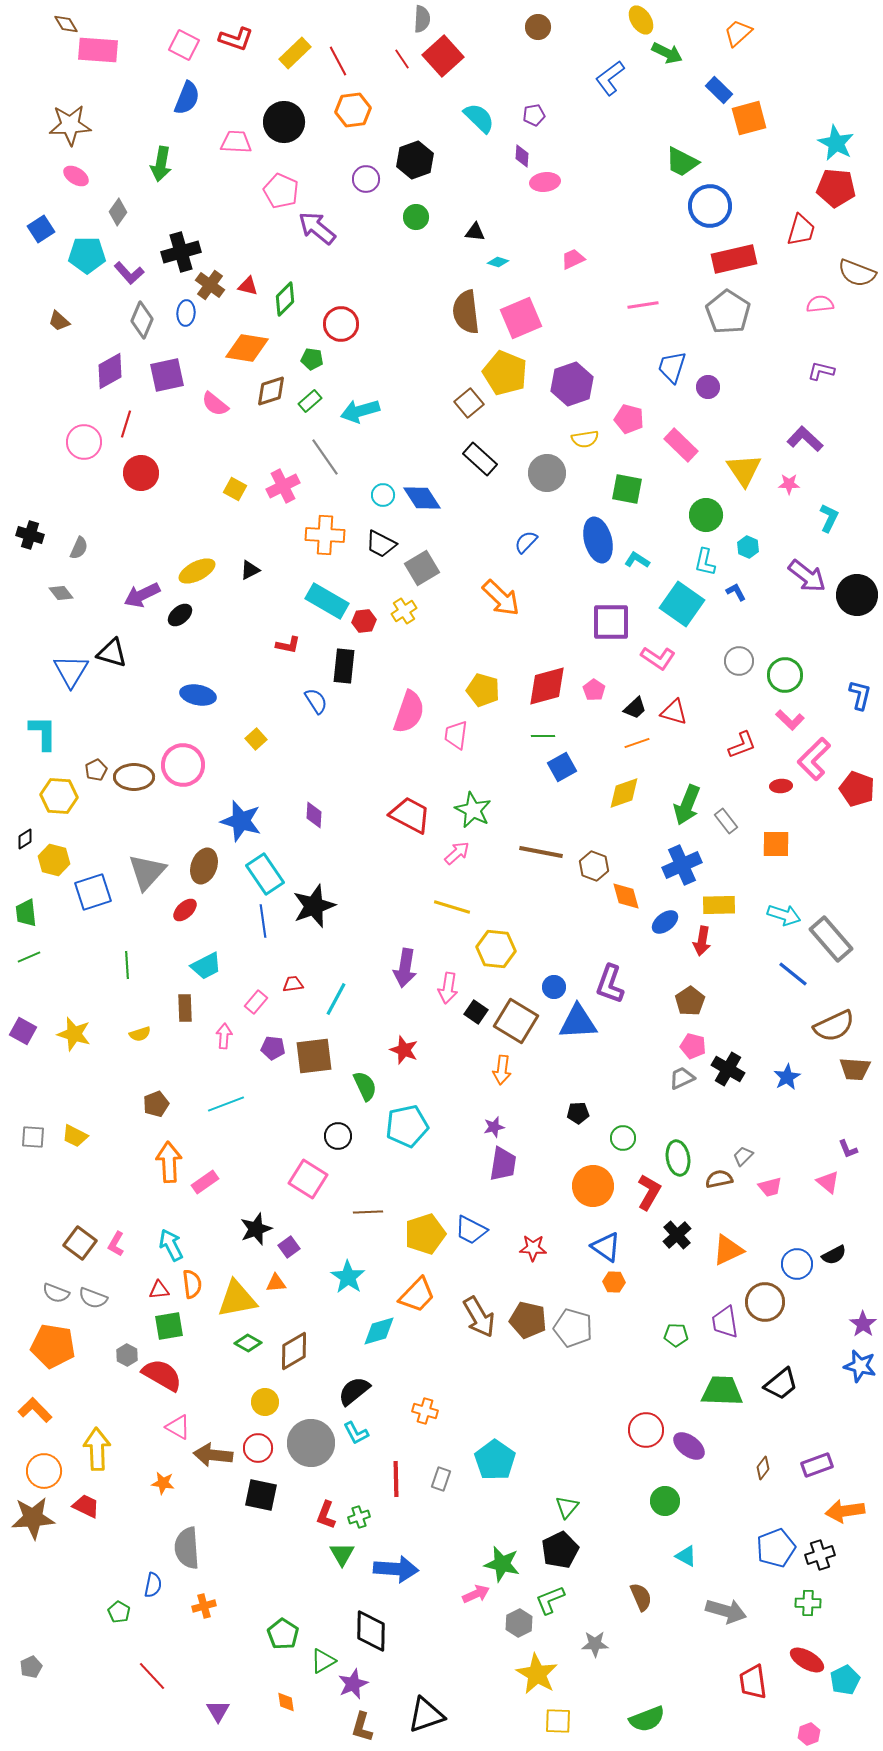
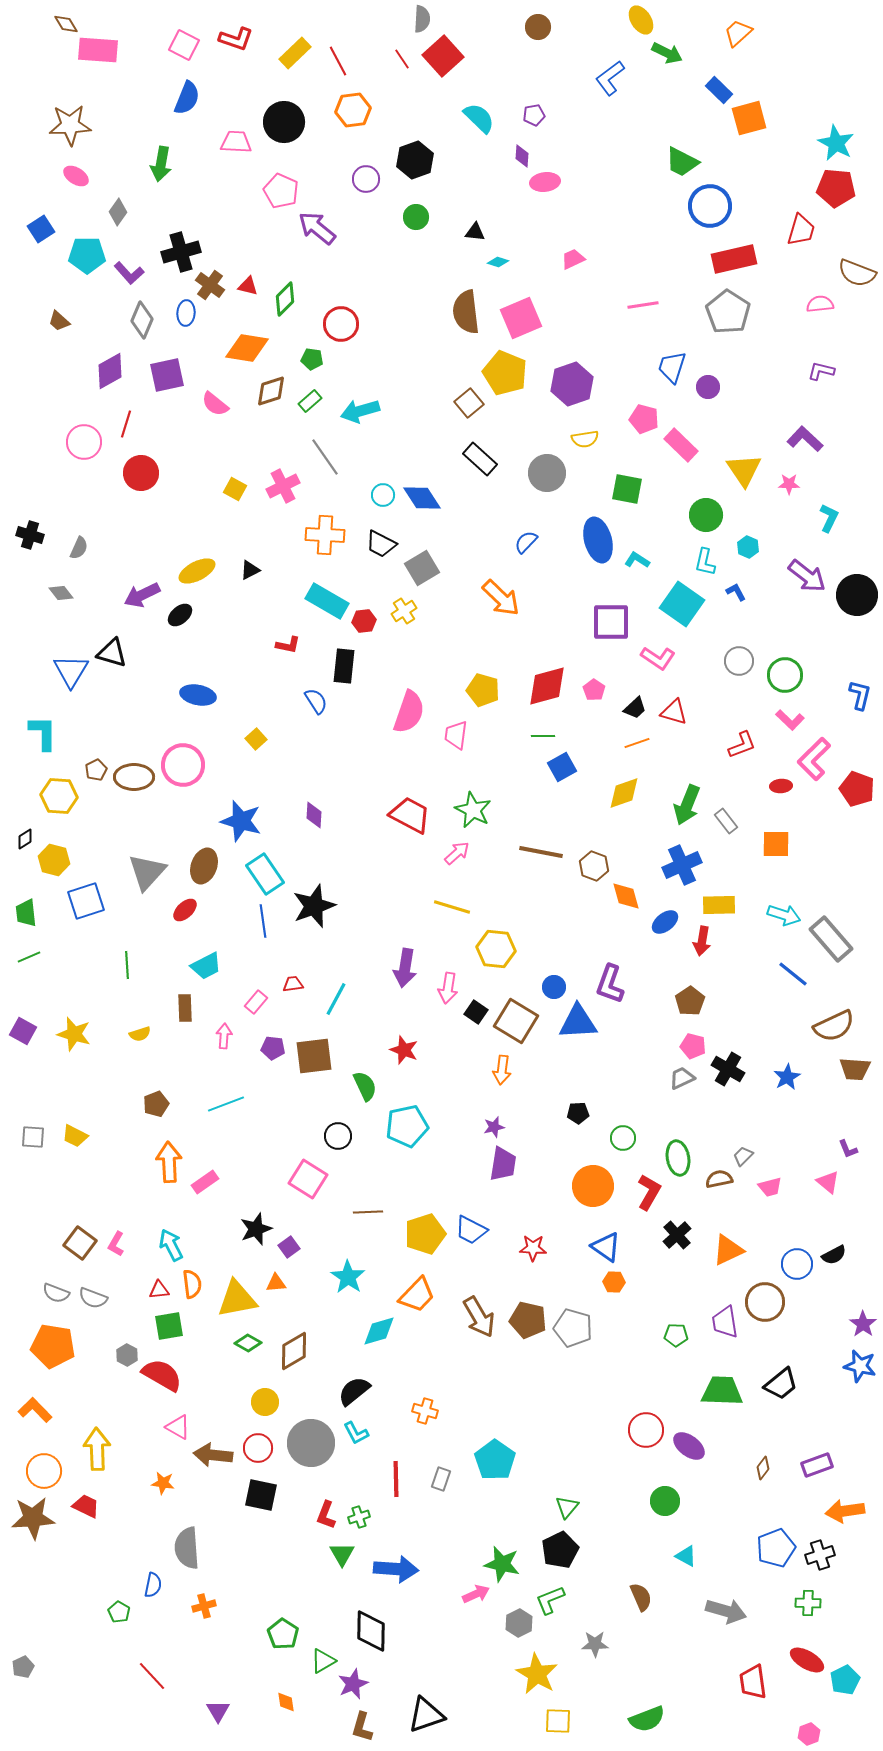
pink pentagon at (629, 419): moved 15 px right
blue square at (93, 892): moved 7 px left, 9 px down
gray pentagon at (31, 1667): moved 8 px left
